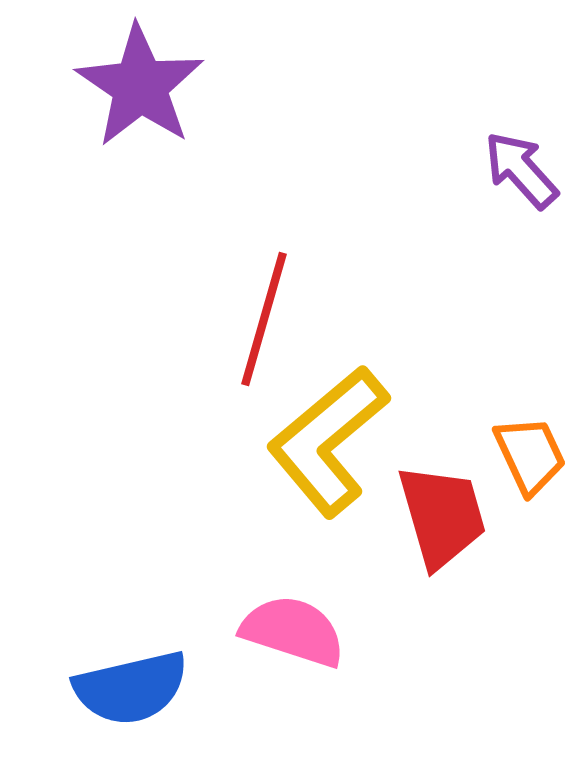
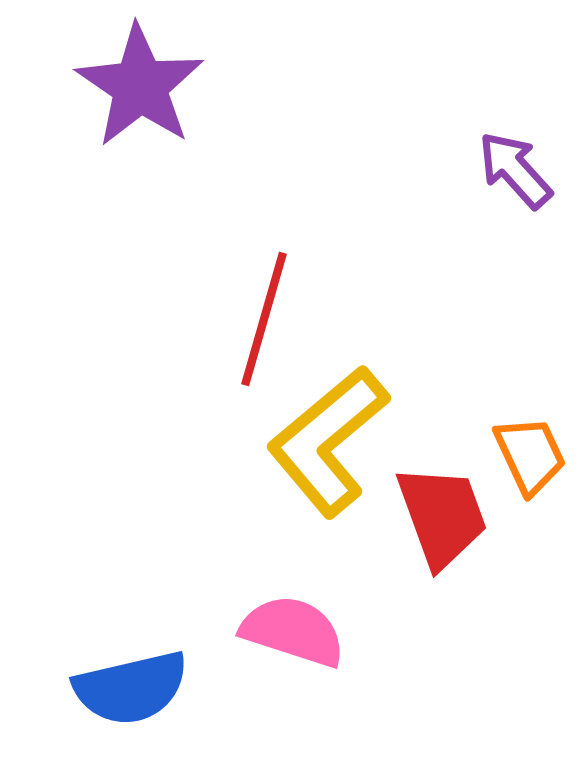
purple arrow: moved 6 px left
red trapezoid: rotated 4 degrees counterclockwise
